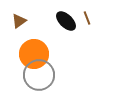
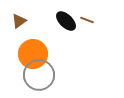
brown line: moved 2 px down; rotated 48 degrees counterclockwise
orange circle: moved 1 px left
